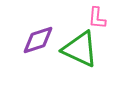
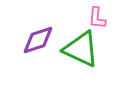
green triangle: moved 1 px right
